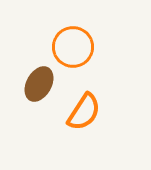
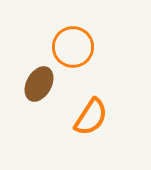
orange semicircle: moved 7 px right, 5 px down
